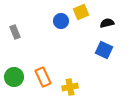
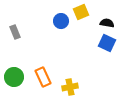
black semicircle: rotated 24 degrees clockwise
blue square: moved 3 px right, 7 px up
